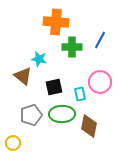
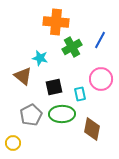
green cross: rotated 30 degrees counterclockwise
cyan star: moved 1 px right, 1 px up
pink circle: moved 1 px right, 3 px up
gray pentagon: rotated 10 degrees counterclockwise
brown diamond: moved 3 px right, 3 px down
